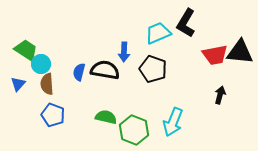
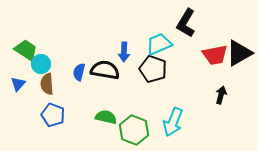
cyan trapezoid: moved 1 px right, 11 px down
black triangle: moved 1 px left, 1 px down; rotated 36 degrees counterclockwise
black arrow: moved 1 px right
